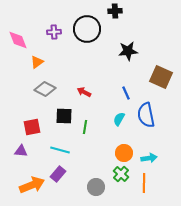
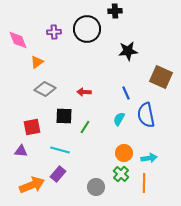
red arrow: rotated 24 degrees counterclockwise
green line: rotated 24 degrees clockwise
